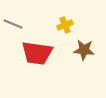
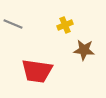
red trapezoid: moved 18 px down
